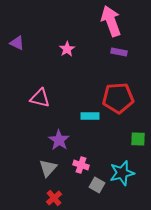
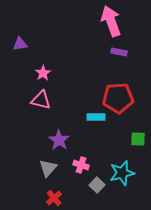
purple triangle: moved 3 px right, 1 px down; rotated 35 degrees counterclockwise
pink star: moved 24 px left, 24 px down
pink triangle: moved 1 px right, 2 px down
cyan rectangle: moved 6 px right, 1 px down
gray square: rotated 14 degrees clockwise
